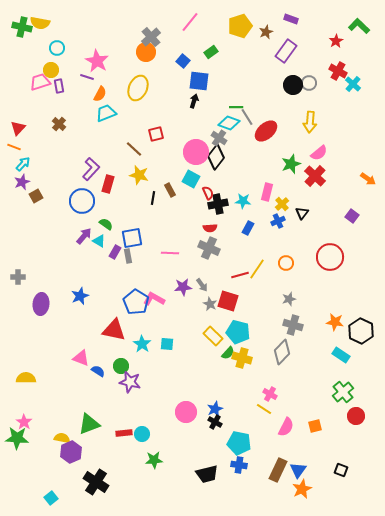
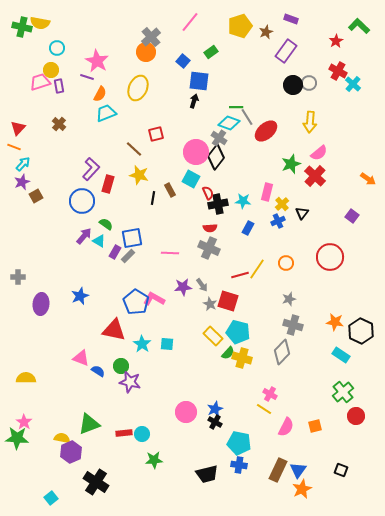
gray rectangle at (128, 256): rotated 56 degrees clockwise
